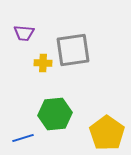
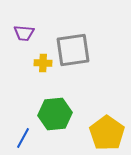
blue line: rotated 45 degrees counterclockwise
